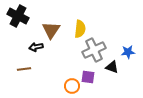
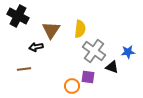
gray cross: moved 1 px down; rotated 30 degrees counterclockwise
